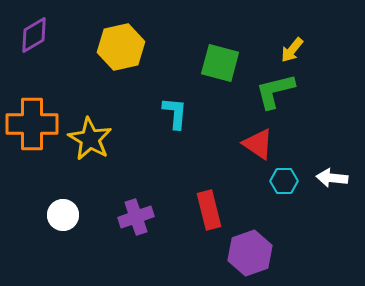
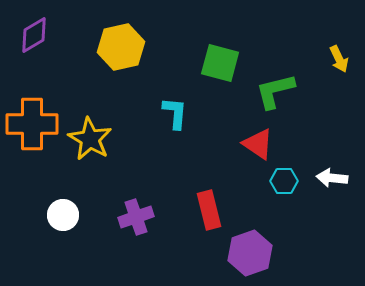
yellow arrow: moved 47 px right, 9 px down; rotated 64 degrees counterclockwise
